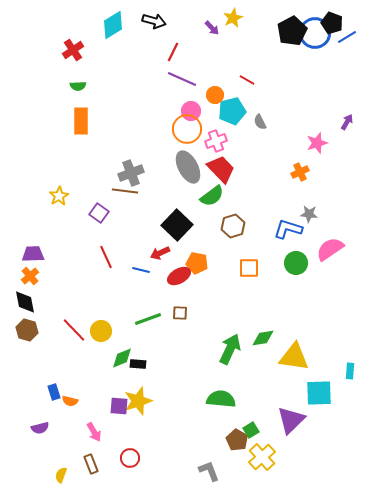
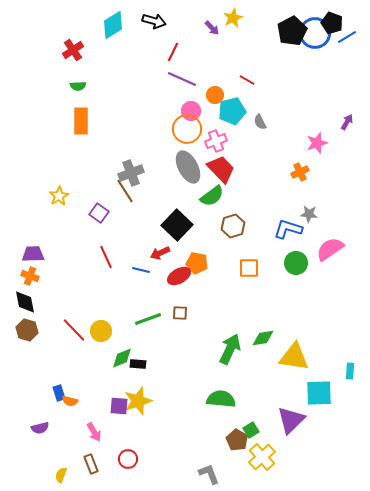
brown line at (125, 191): rotated 50 degrees clockwise
orange cross at (30, 276): rotated 30 degrees counterclockwise
blue rectangle at (54, 392): moved 5 px right, 1 px down
red circle at (130, 458): moved 2 px left, 1 px down
gray L-shape at (209, 471): moved 3 px down
